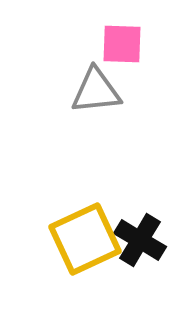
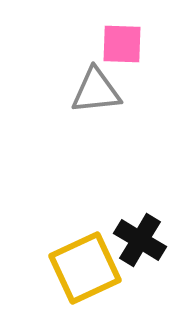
yellow square: moved 29 px down
